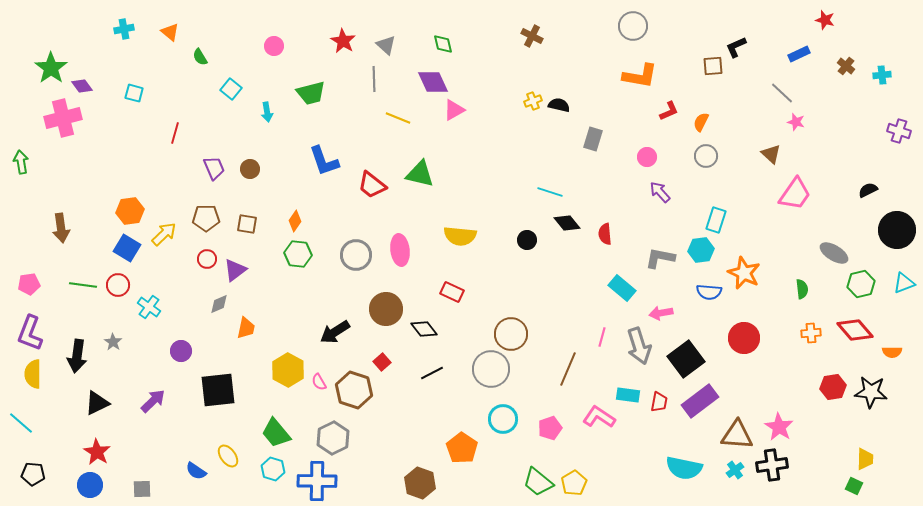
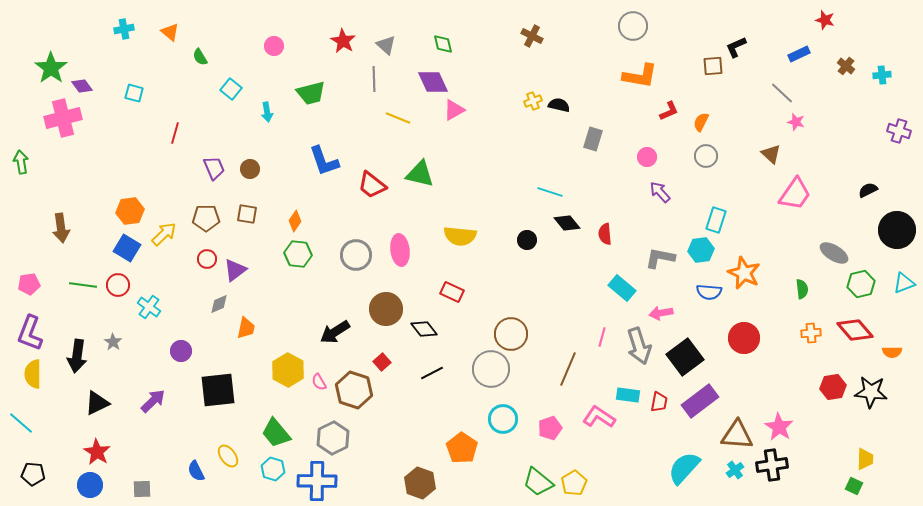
brown square at (247, 224): moved 10 px up
black square at (686, 359): moved 1 px left, 2 px up
cyan semicircle at (684, 468): rotated 120 degrees clockwise
blue semicircle at (196, 471): rotated 30 degrees clockwise
